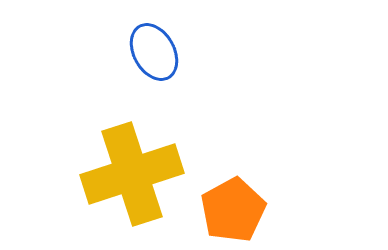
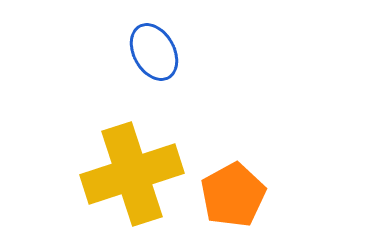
orange pentagon: moved 15 px up
